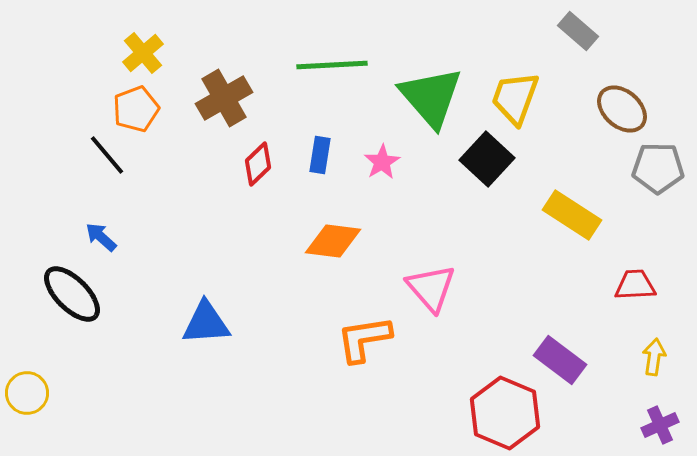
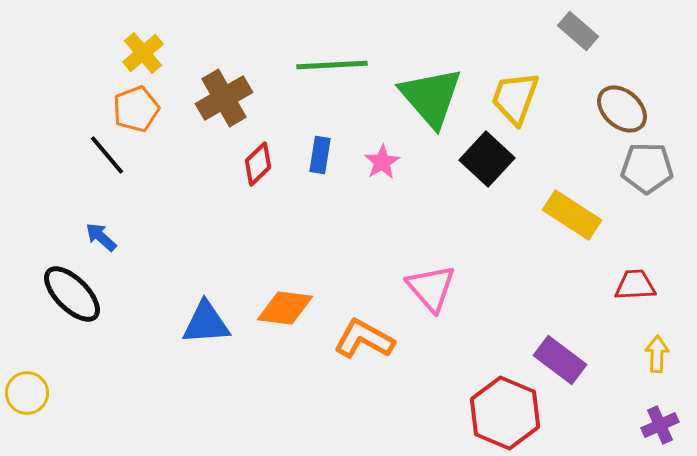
gray pentagon: moved 11 px left
orange diamond: moved 48 px left, 67 px down
orange L-shape: rotated 38 degrees clockwise
yellow arrow: moved 3 px right, 3 px up; rotated 6 degrees counterclockwise
